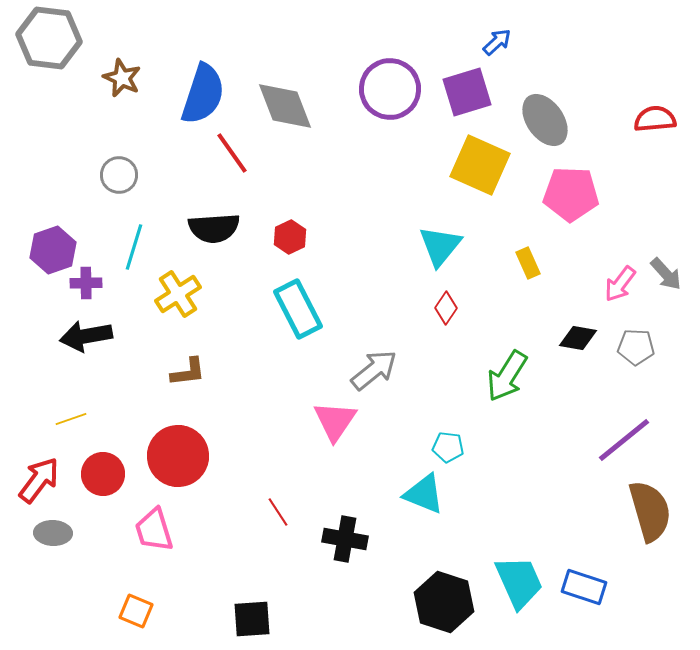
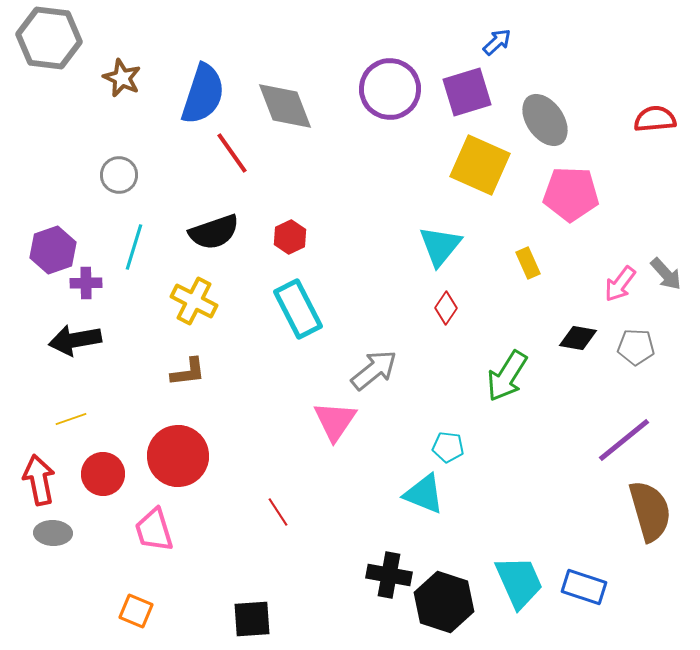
black semicircle at (214, 228): moved 4 px down; rotated 15 degrees counterclockwise
yellow cross at (178, 294): moved 16 px right, 7 px down; rotated 30 degrees counterclockwise
black arrow at (86, 336): moved 11 px left, 4 px down
red arrow at (39, 480): rotated 48 degrees counterclockwise
black cross at (345, 539): moved 44 px right, 36 px down
